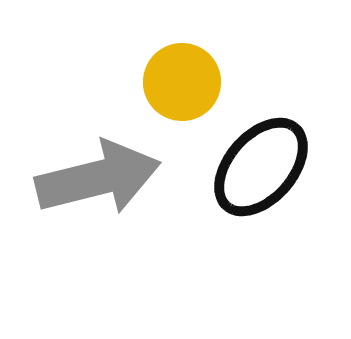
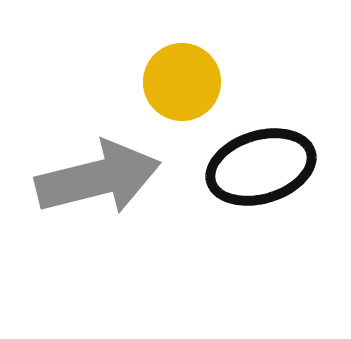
black ellipse: rotated 32 degrees clockwise
